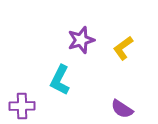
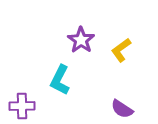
purple star: rotated 20 degrees counterclockwise
yellow L-shape: moved 2 px left, 2 px down
